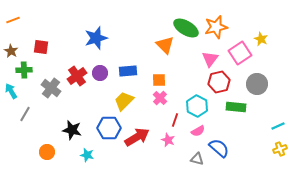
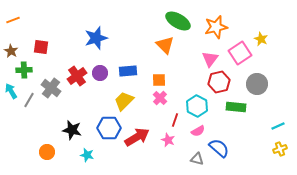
green ellipse: moved 8 px left, 7 px up
gray line: moved 4 px right, 14 px up
